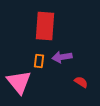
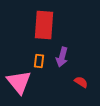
red rectangle: moved 1 px left, 1 px up
purple arrow: rotated 66 degrees counterclockwise
